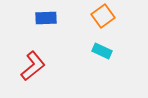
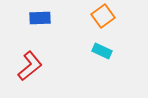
blue rectangle: moved 6 px left
red L-shape: moved 3 px left
